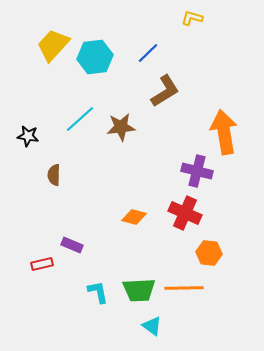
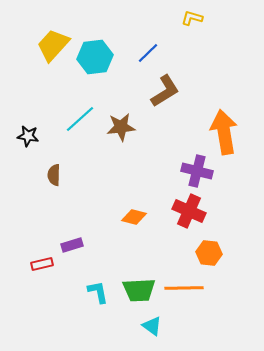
red cross: moved 4 px right, 2 px up
purple rectangle: rotated 40 degrees counterclockwise
